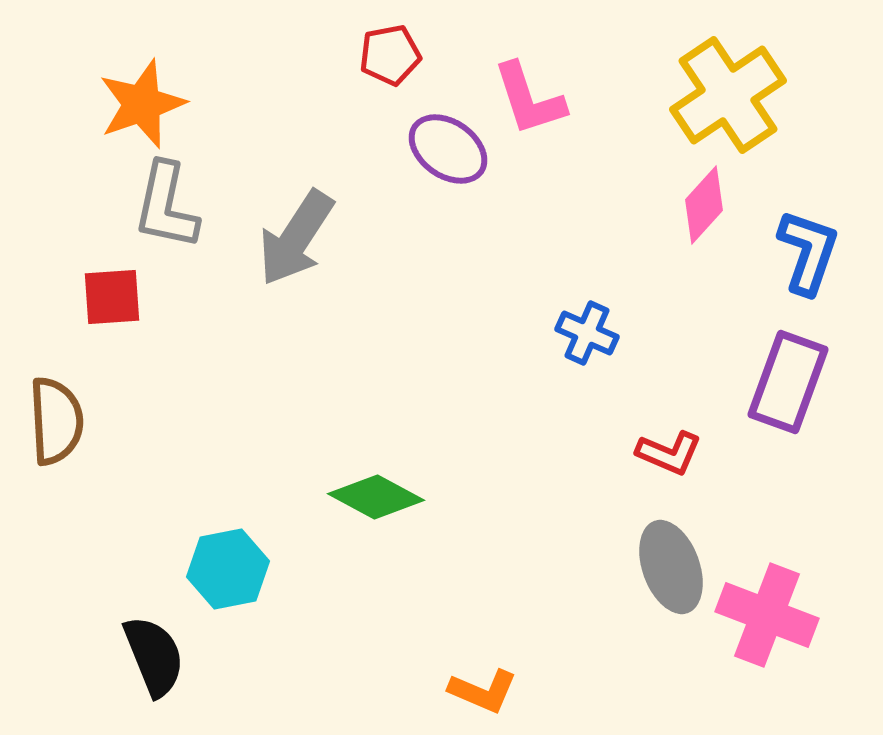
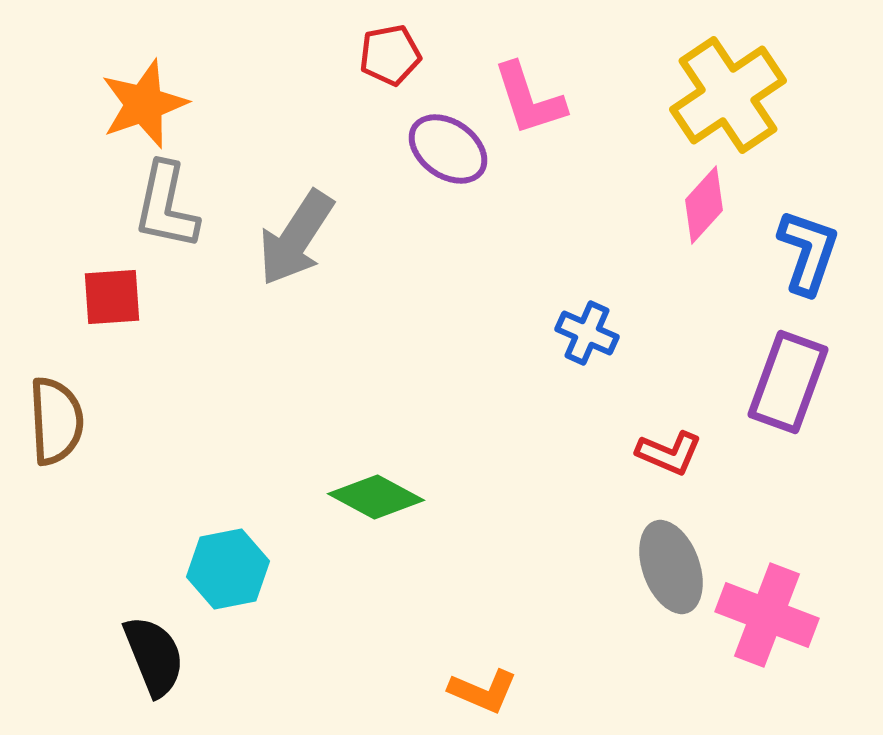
orange star: moved 2 px right
